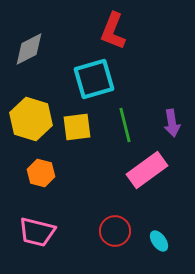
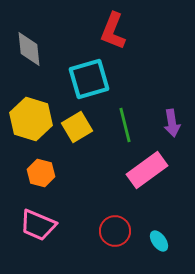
gray diamond: rotated 69 degrees counterclockwise
cyan square: moved 5 px left
yellow square: rotated 24 degrees counterclockwise
pink trapezoid: moved 1 px right, 7 px up; rotated 9 degrees clockwise
